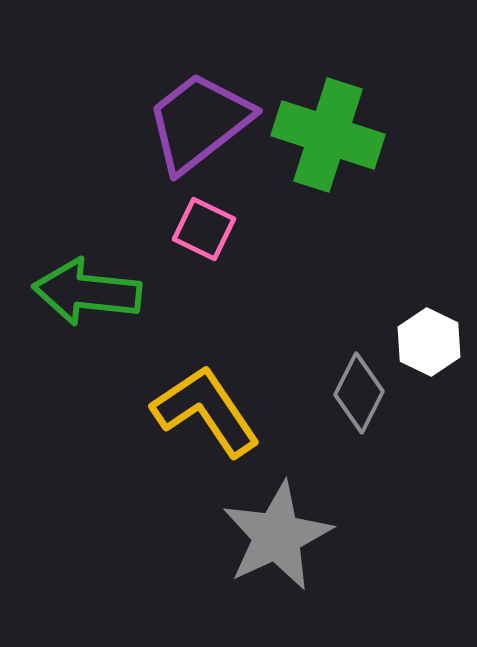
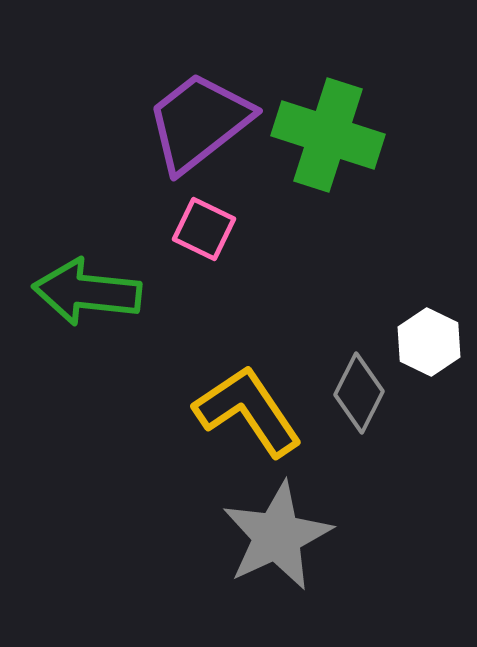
yellow L-shape: moved 42 px right
